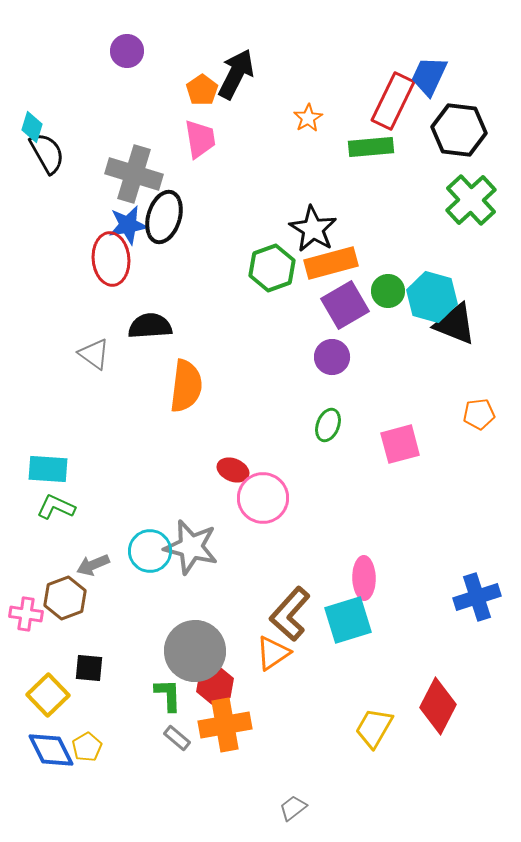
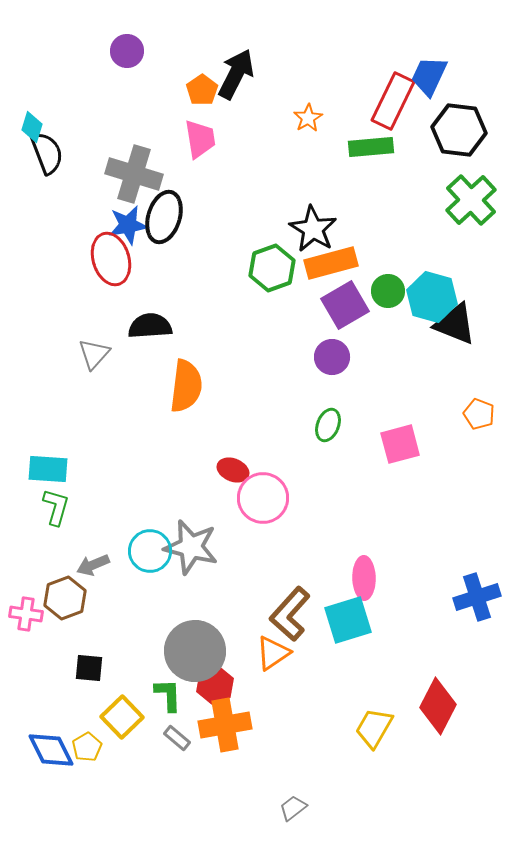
black semicircle at (47, 153): rotated 9 degrees clockwise
red ellipse at (111, 259): rotated 12 degrees counterclockwise
gray triangle at (94, 354): rotated 36 degrees clockwise
orange pentagon at (479, 414): rotated 28 degrees clockwise
green L-shape at (56, 507): rotated 81 degrees clockwise
yellow square at (48, 695): moved 74 px right, 22 px down
